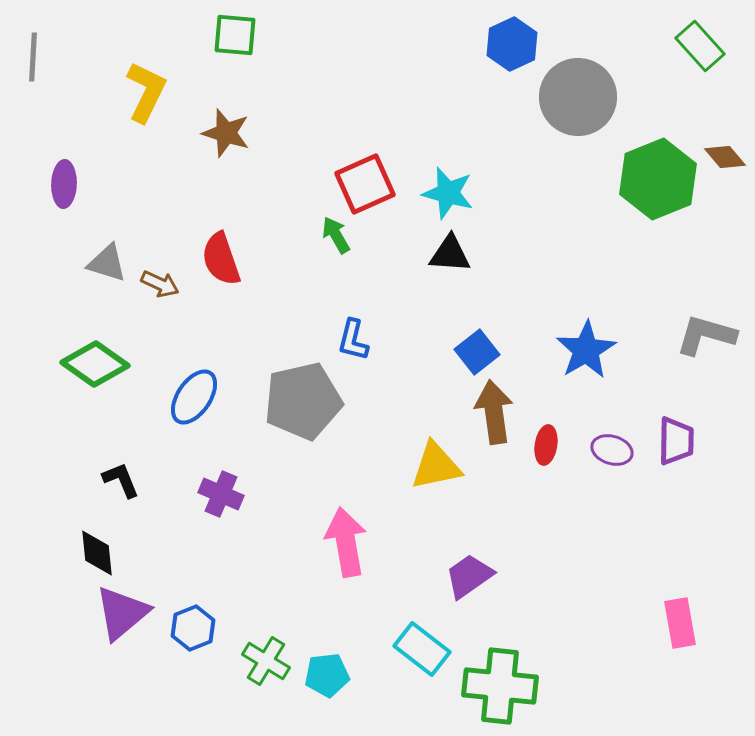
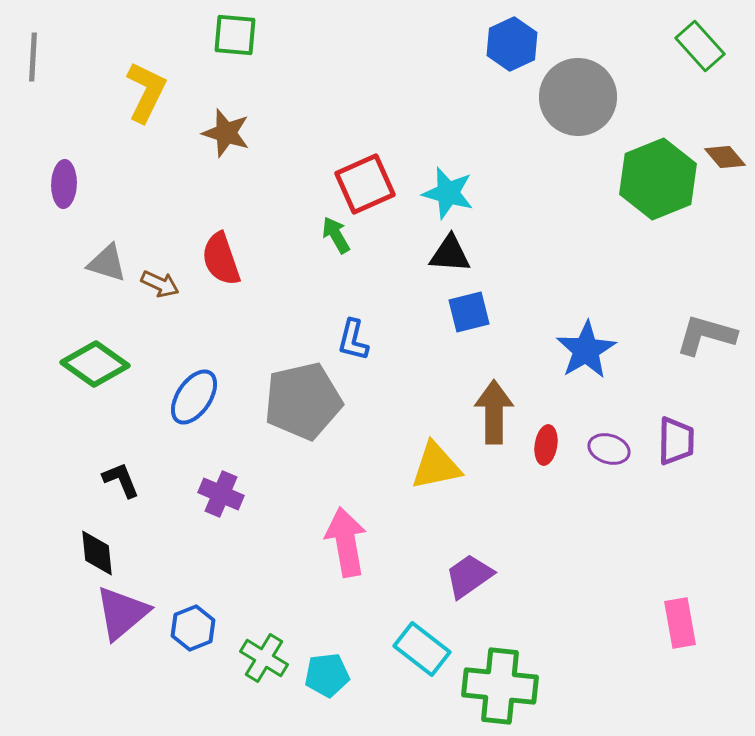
blue square at (477, 352): moved 8 px left, 40 px up; rotated 24 degrees clockwise
brown arrow at (494, 412): rotated 8 degrees clockwise
purple ellipse at (612, 450): moved 3 px left, 1 px up
green cross at (266, 661): moved 2 px left, 3 px up
